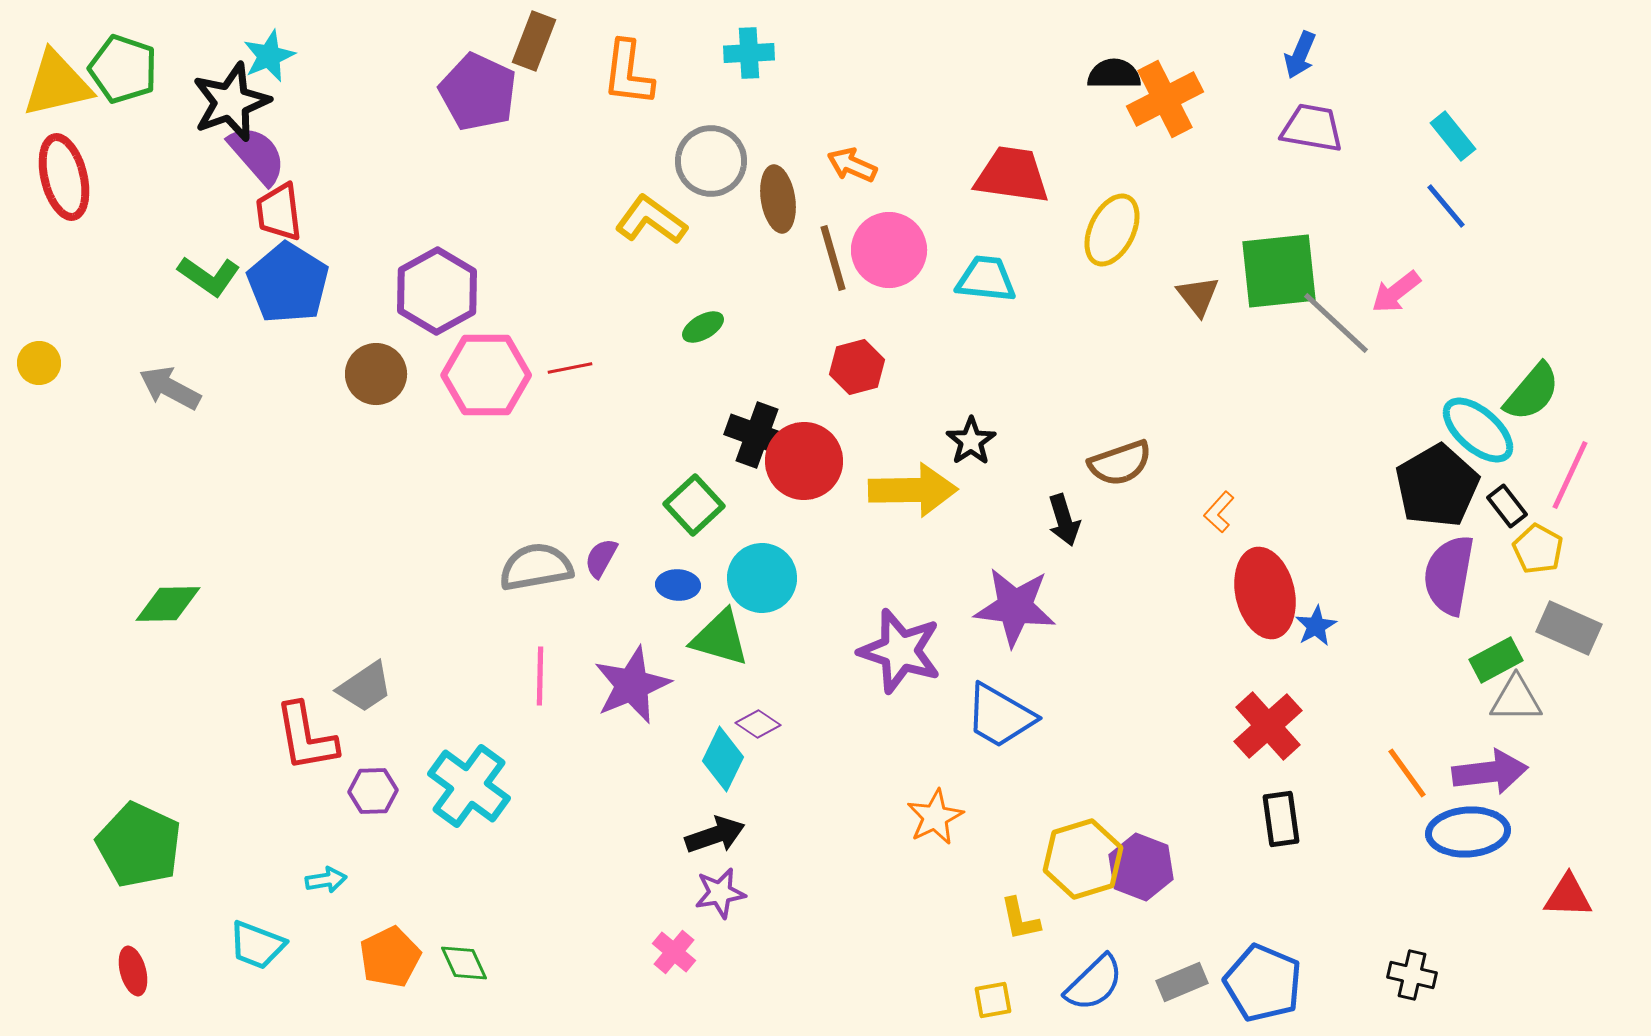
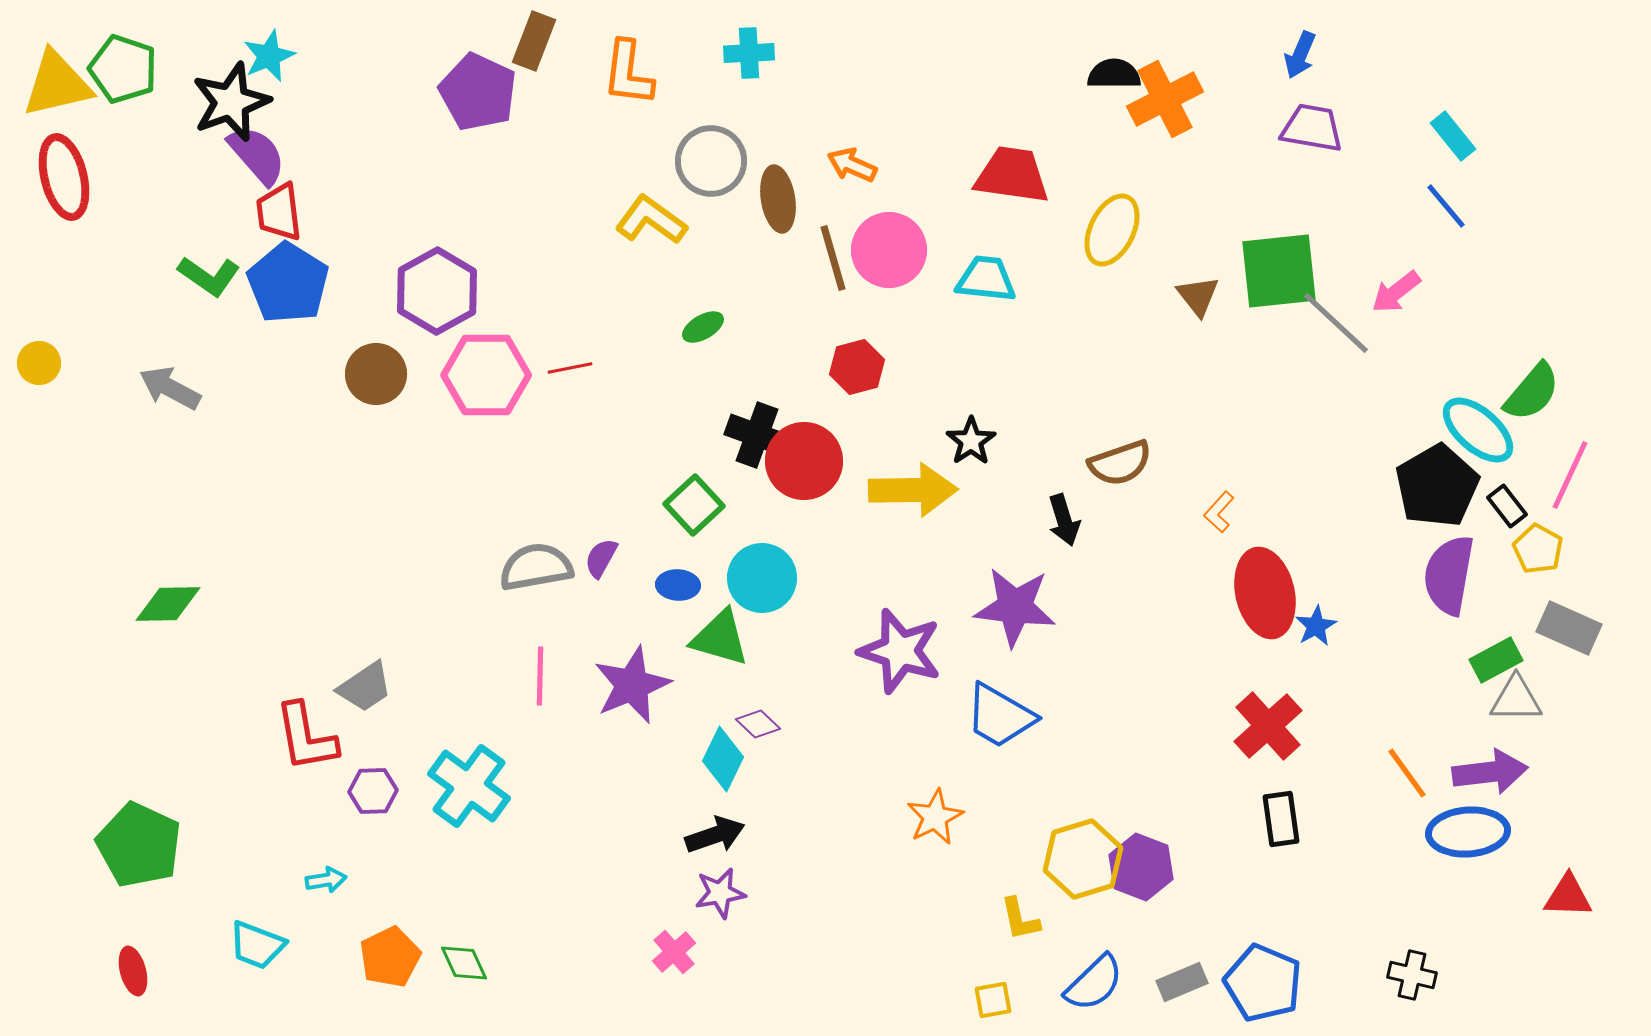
purple diamond at (758, 724): rotated 9 degrees clockwise
pink cross at (674, 952): rotated 9 degrees clockwise
